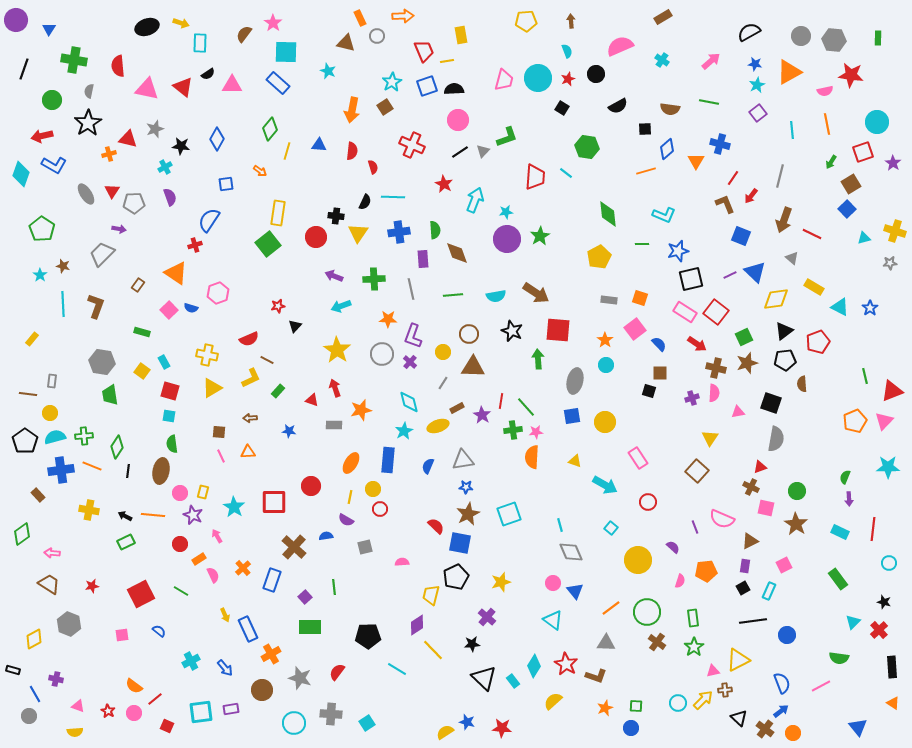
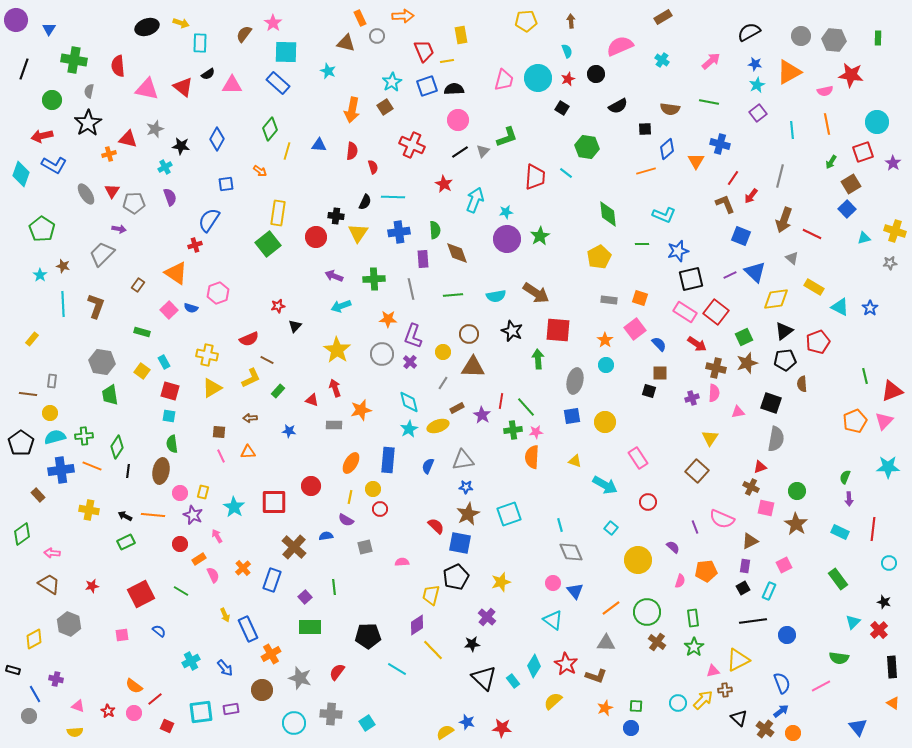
cyan star at (404, 431): moved 5 px right, 2 px up
black pentagon at (25, 441): moved 4 px left, 2 px down
